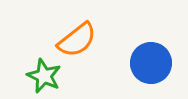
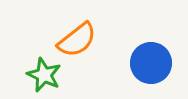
green star: moved 1 px up
